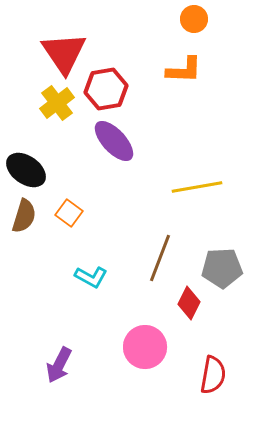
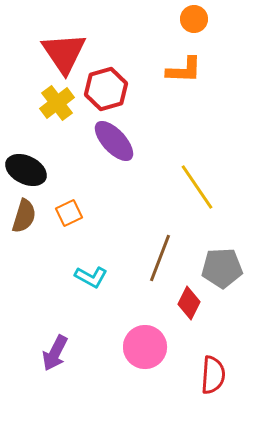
red hexagon: rotated 6 degrees counterclockwise
black ellipse: rotated 9 degrees counterclockwise
yellow line: rotated 66 degrees clockwise
orange square: rotated 28 degrees clockwise
purple arrow: moved 4 px left, 12 px up
red semicircle: rotated 6 degrees counterclockwise
